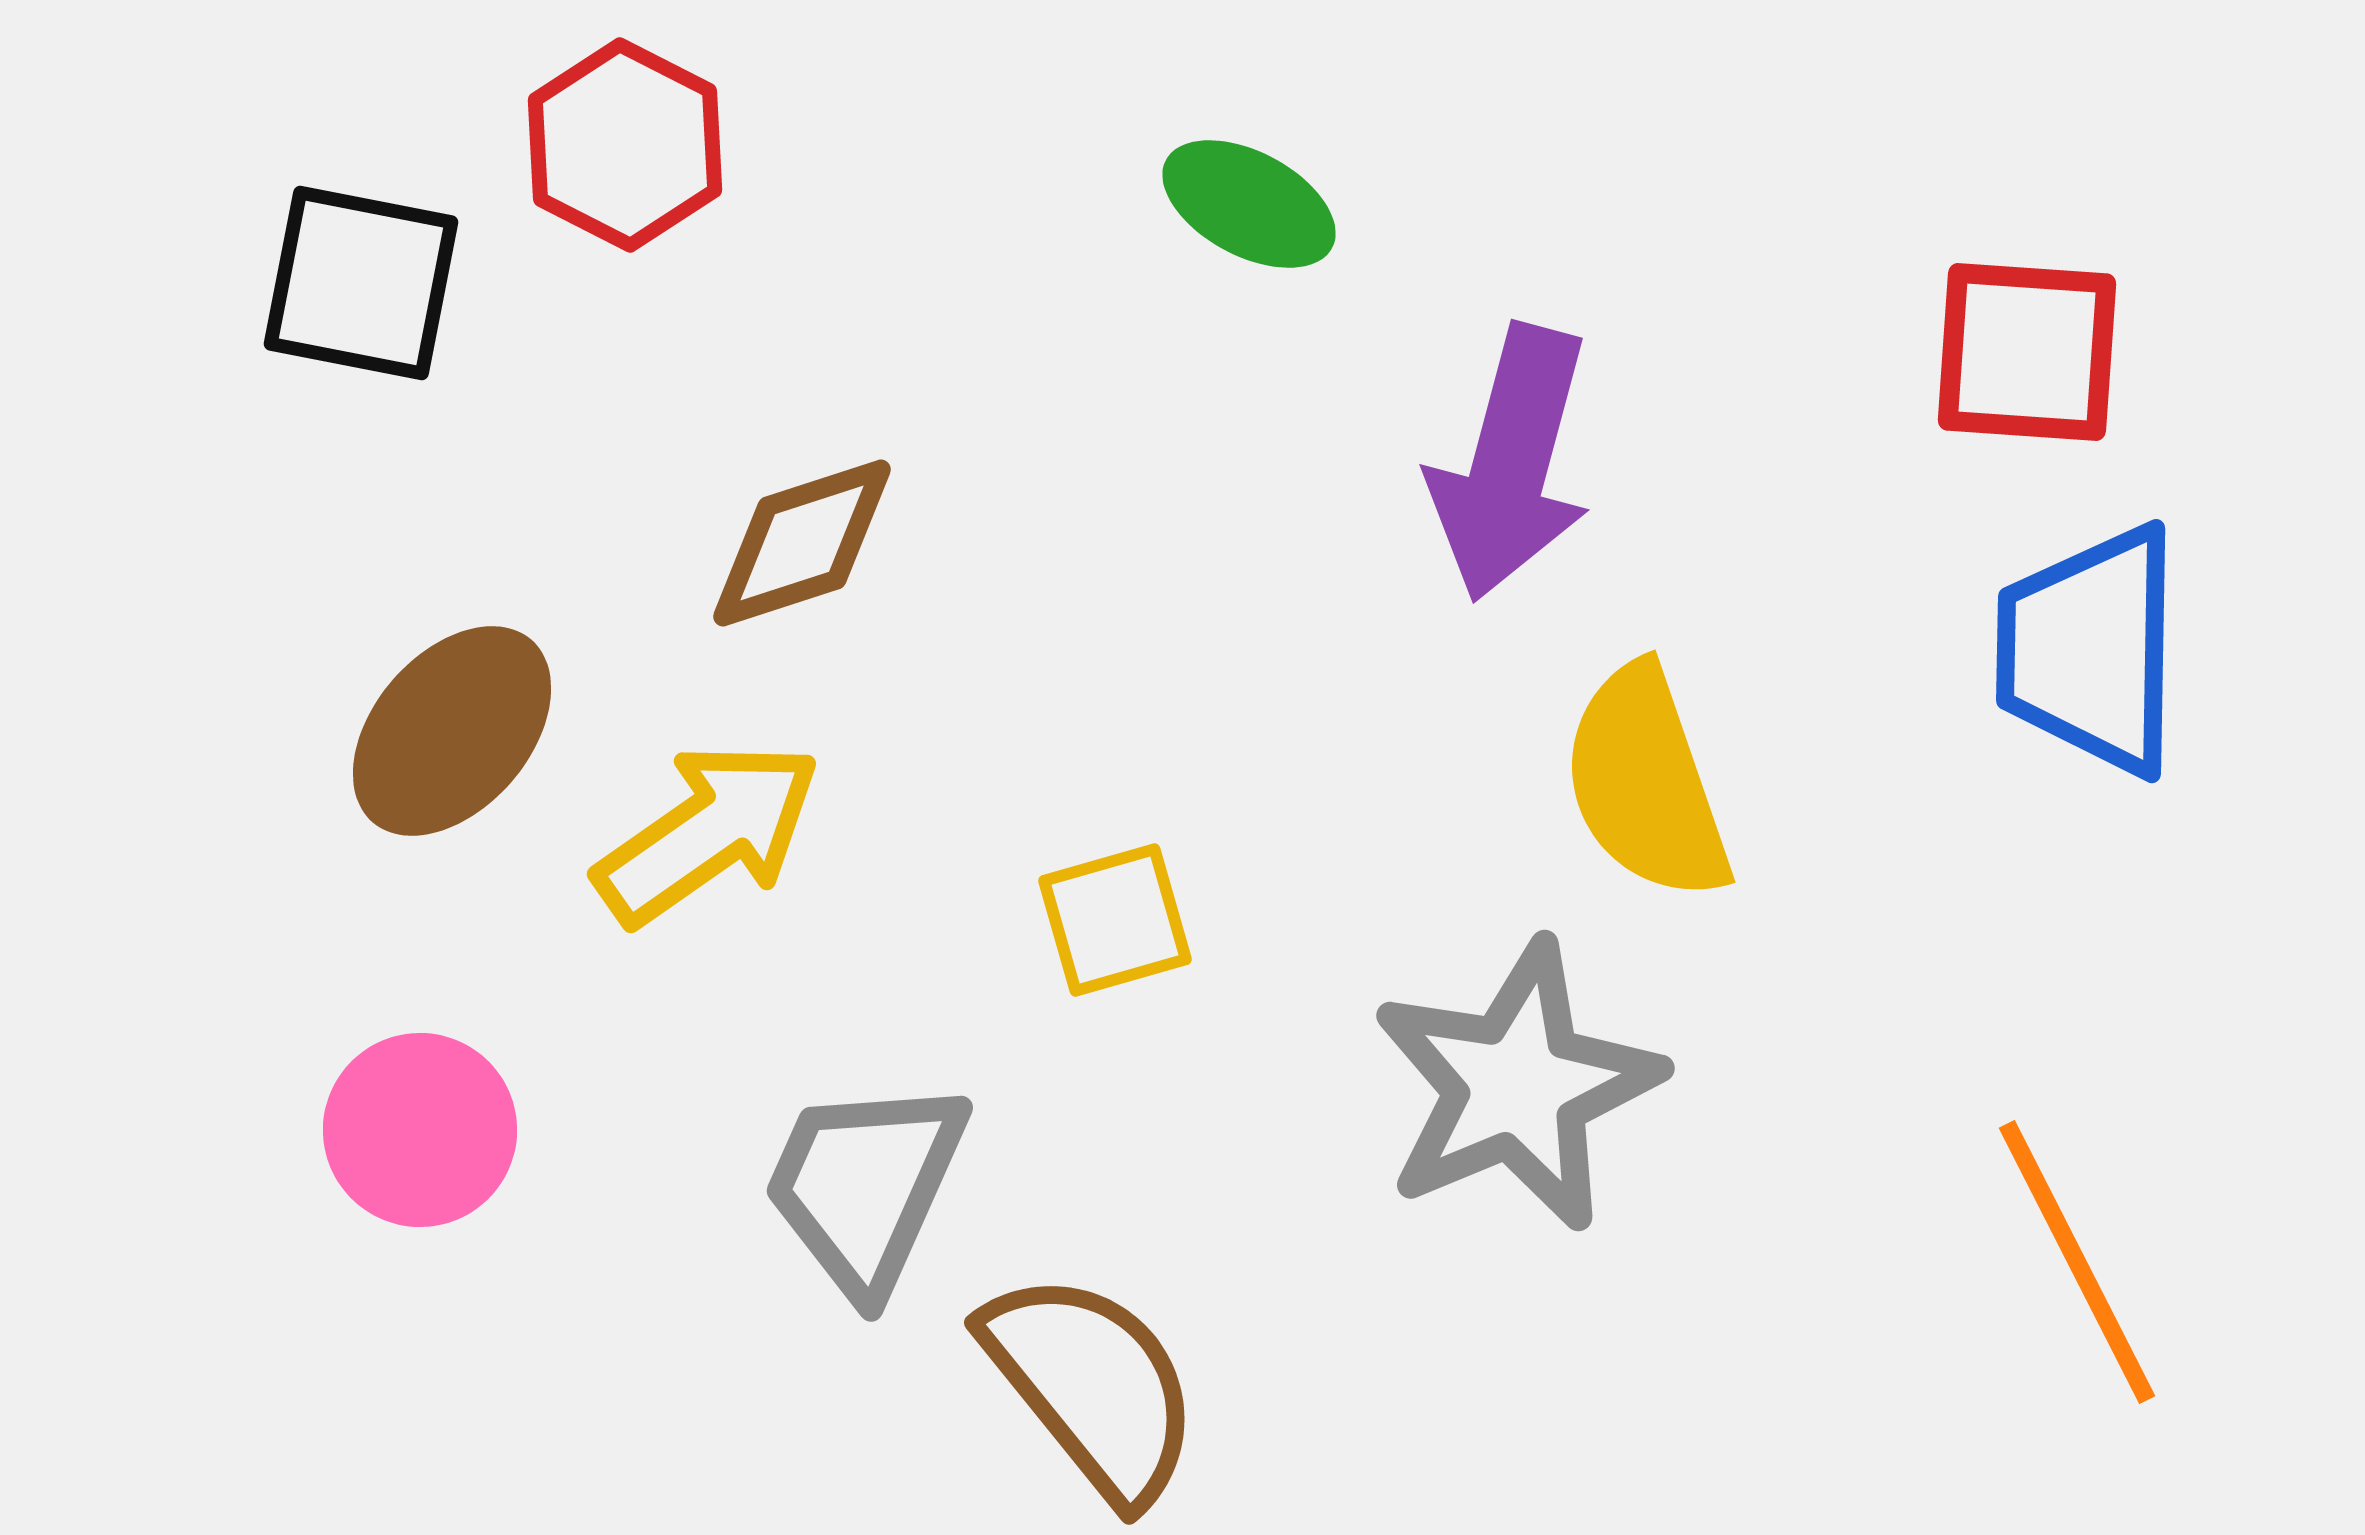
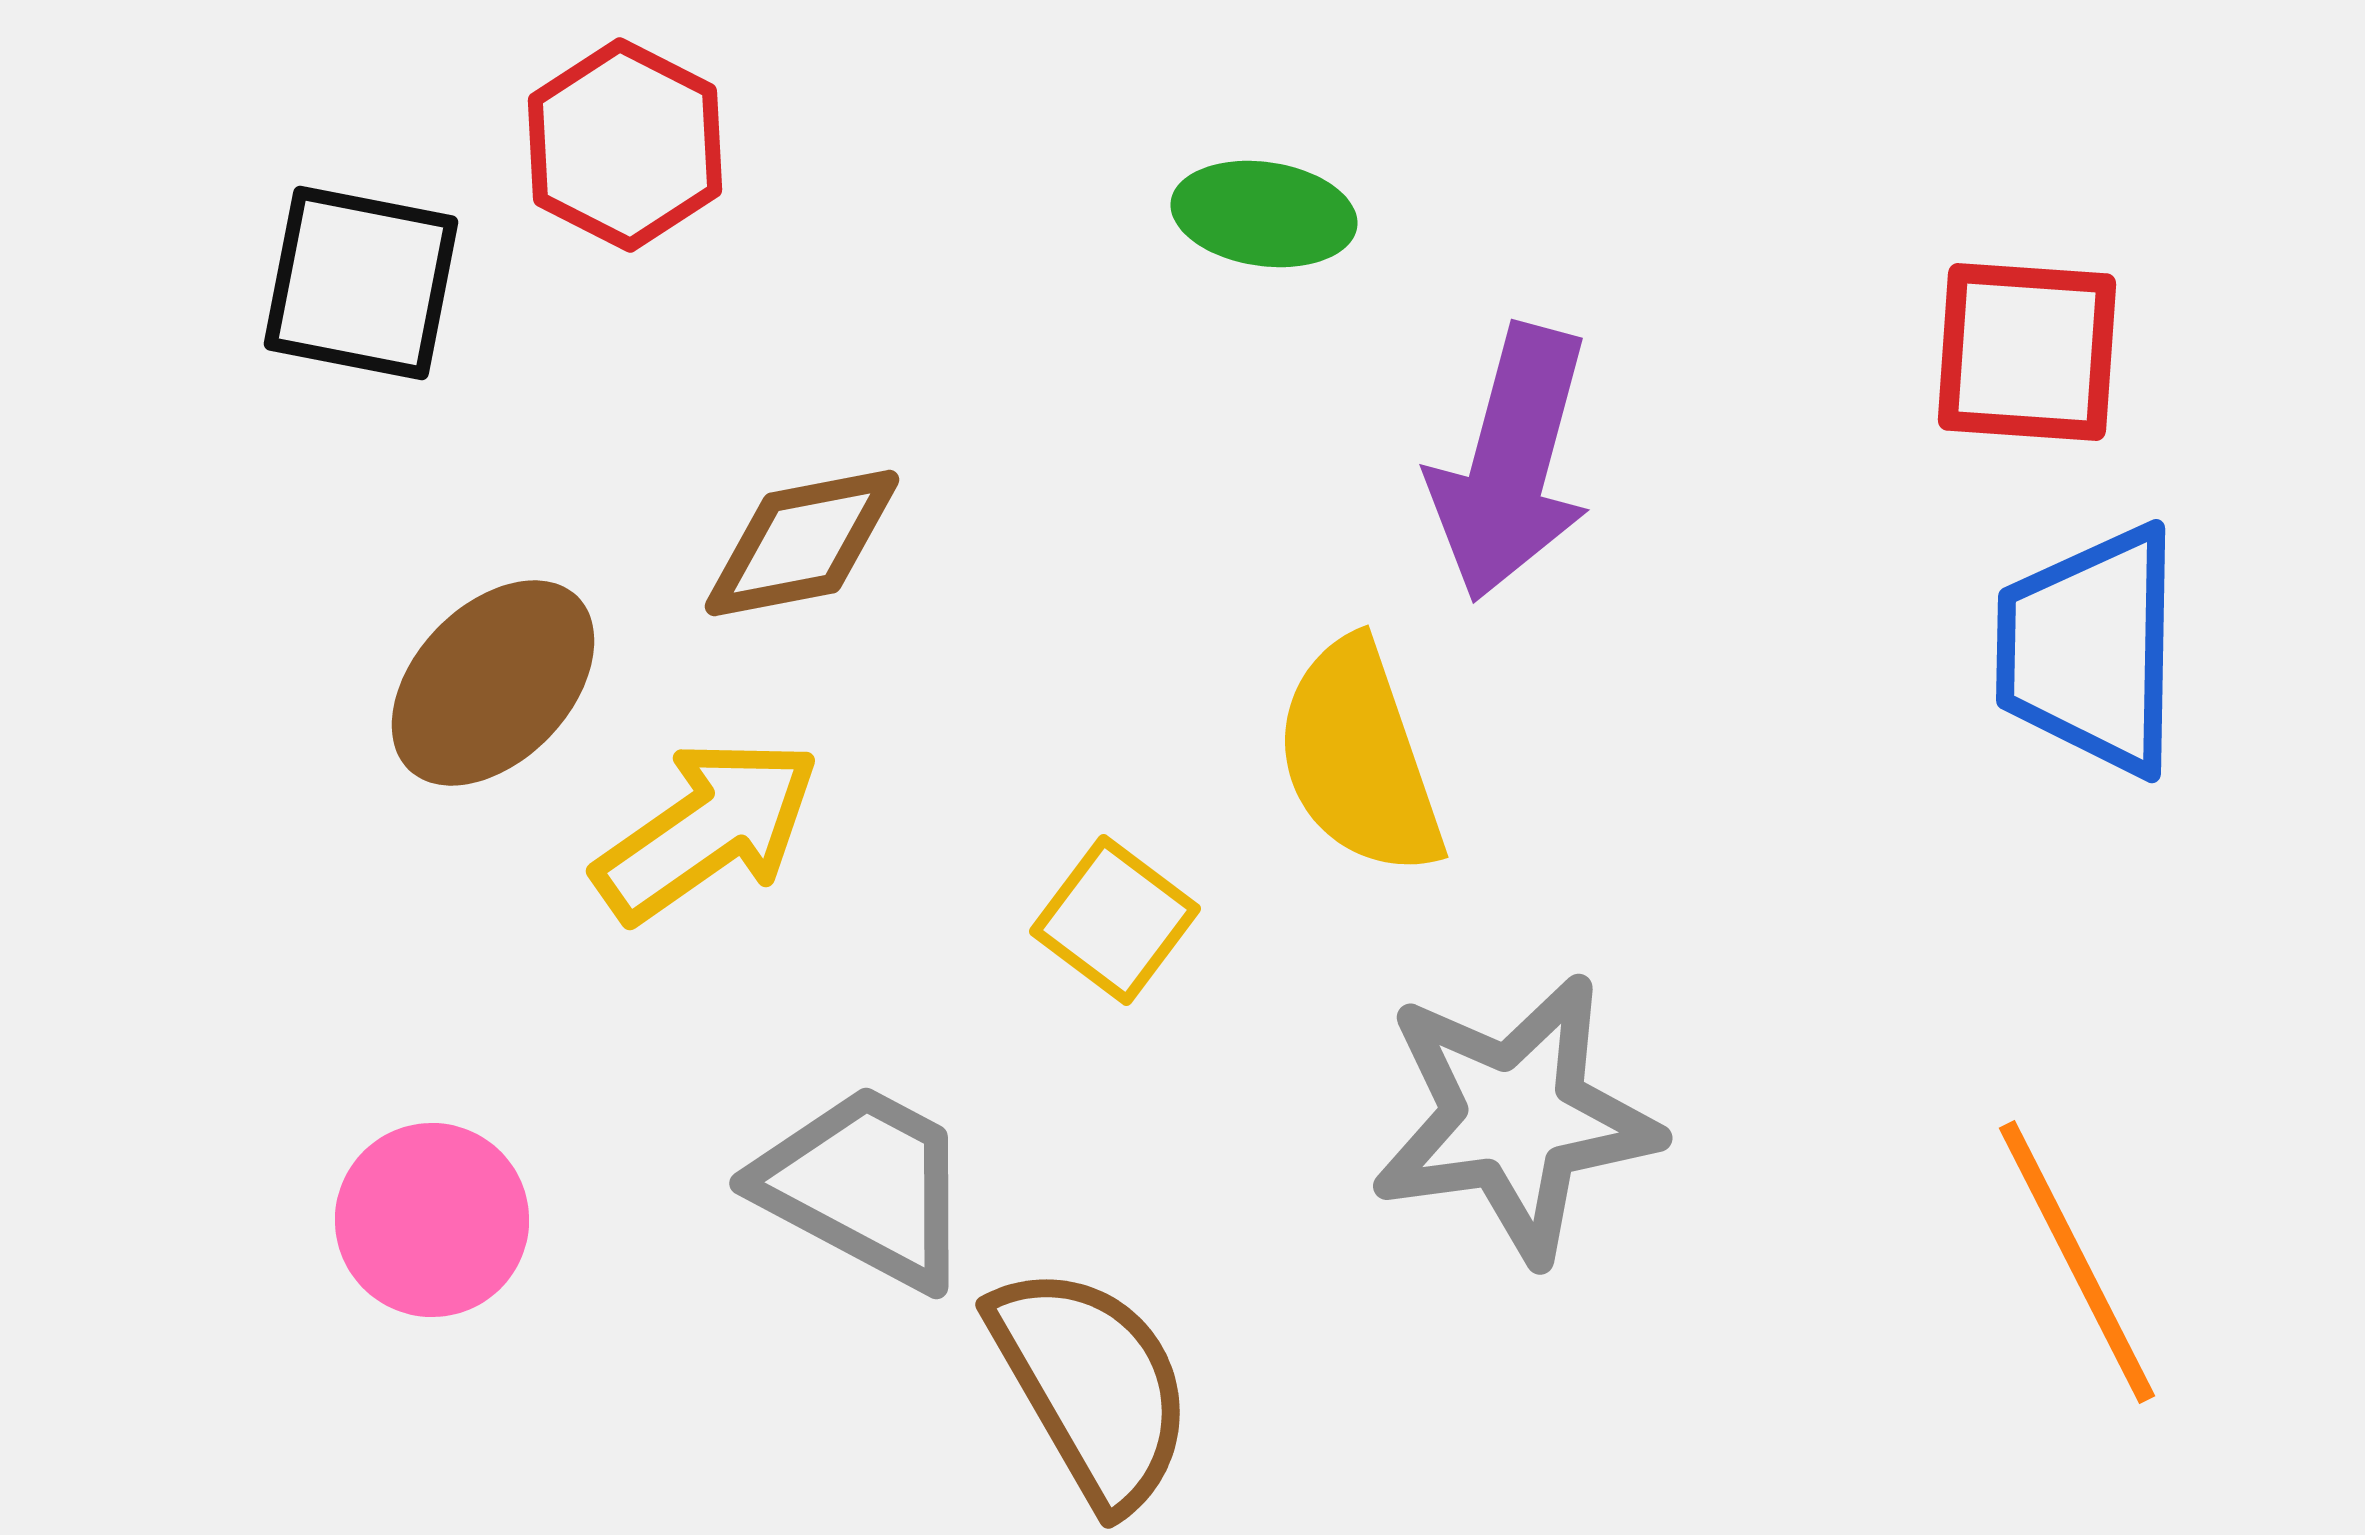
green ellipse: moved 15 px right, 10 px down; rotated 20 degrees counterclockwise
brown diamond: rotated 7 degrees clockwise
brown ellipse: moved 41 px right, 48 px up; rotated 3 degrees clockwise
yellow semicircle: moved 287 px left, 25 px up
yellow arrow: moved 1 px left, 3 px up
yellow square: rotated 37 degrees counterclockwise
gray star: moved 2 px left, 32 px down; rotated 15 degrees clockwise
pink circle: moved 12 px right, 90 px down
gray trapezoid: rotated 94 degrees clockwise
brown semicircle: rotated 9 degrees clockwise
